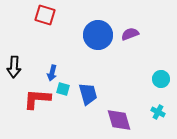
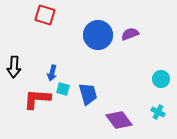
purple diamond: rotated 20 degrees counterclockwise
